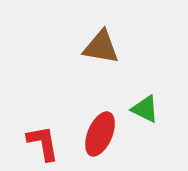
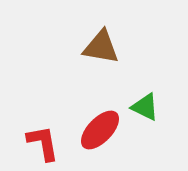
green triangle: moved 2 px up
red ellipse: moved 4 px up; rotated 21 degrees clockwise
